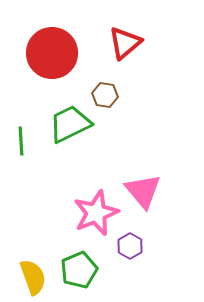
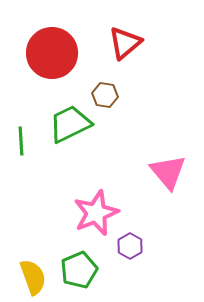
pink triangle: moved 25 px right, 19 px up
